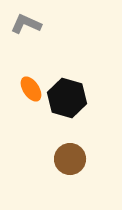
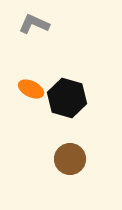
gray L-shape: moved 8 px right
orange ellipse: rotated 30 degrees counterclockwise
